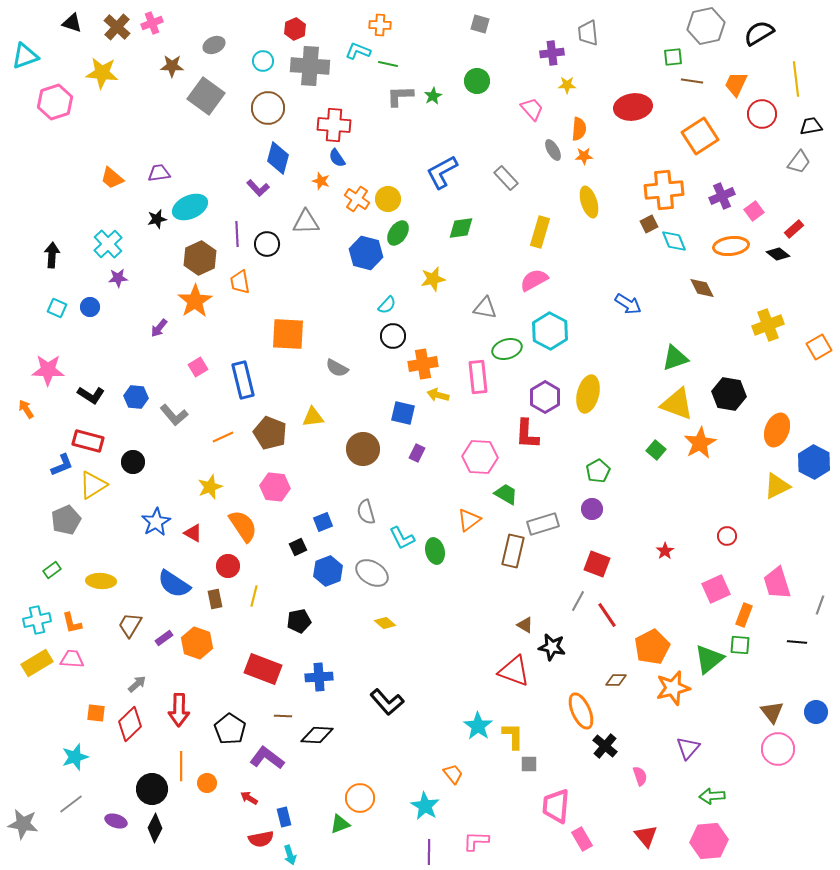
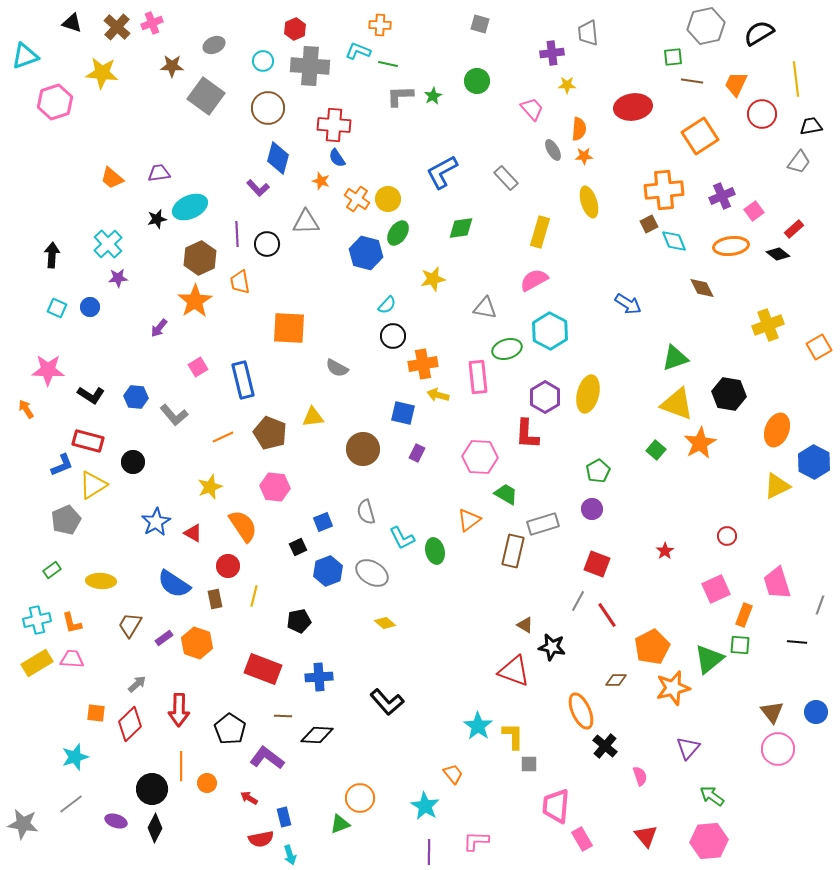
orange square at (288, 334): moved 1 px right, 6 px up
green arrow at (712, 796): rotated 40 degrees clockwise
